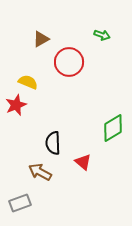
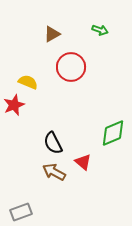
green arrow: moved 2 px left, 5 px up
brown triangle: moved 11 px right, 5 px up
red circle: moved 2 px right, 5 px down
red star: moved 2 px left
green diamond: moved 5 px down; rotated 8 degrees clockwise
black semicircle: rotated 25 degrees counterclockwise
brown arrow: moved 14 px right
gray rectangle: moved 1 px right, 9 px down
